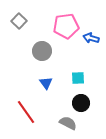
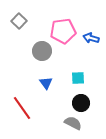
pink pentagon: moved 3 px left, 5 px down
red line: moved 4 px left, 4 px up
gray semicircle: moved 5 px right
